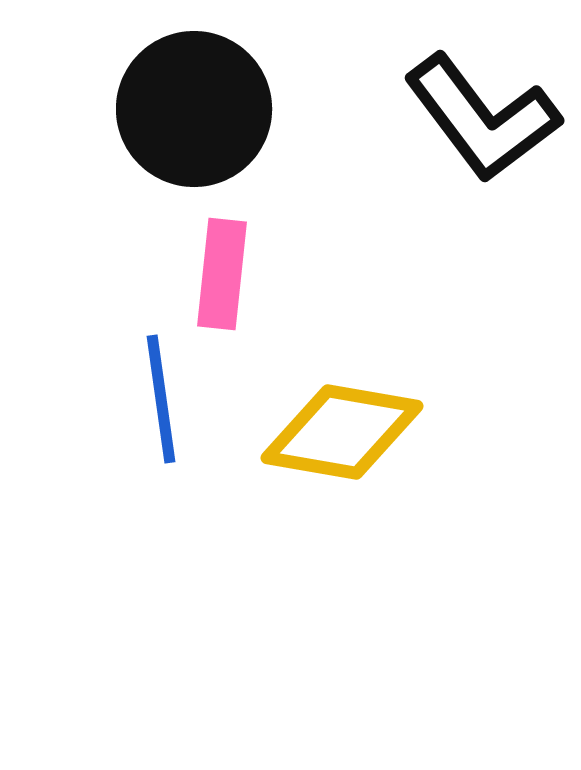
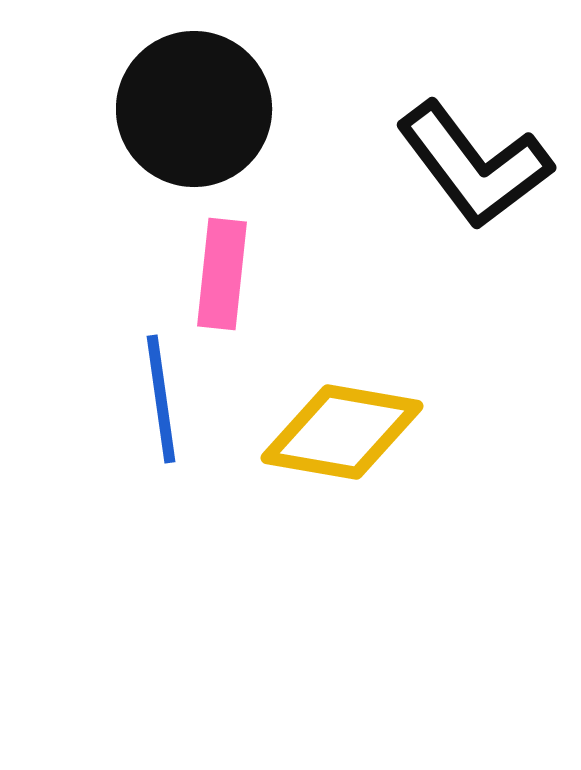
black L-shape: moved 8 px left, 47 px down
